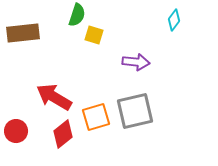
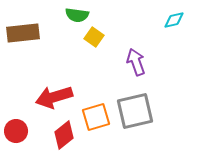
green semicircle: rotated 80 degrees clockwise
cyan diamond: rotated 40 degrees clockwise
yellow square: moved 2 px down; rotated 18 degrees clockwise
purple arrow: rotated 116 degrees counterclockwise
red arrow: rotated 48 degrees counterclockwise
red diamond: moved 1 px right, 1 px down
